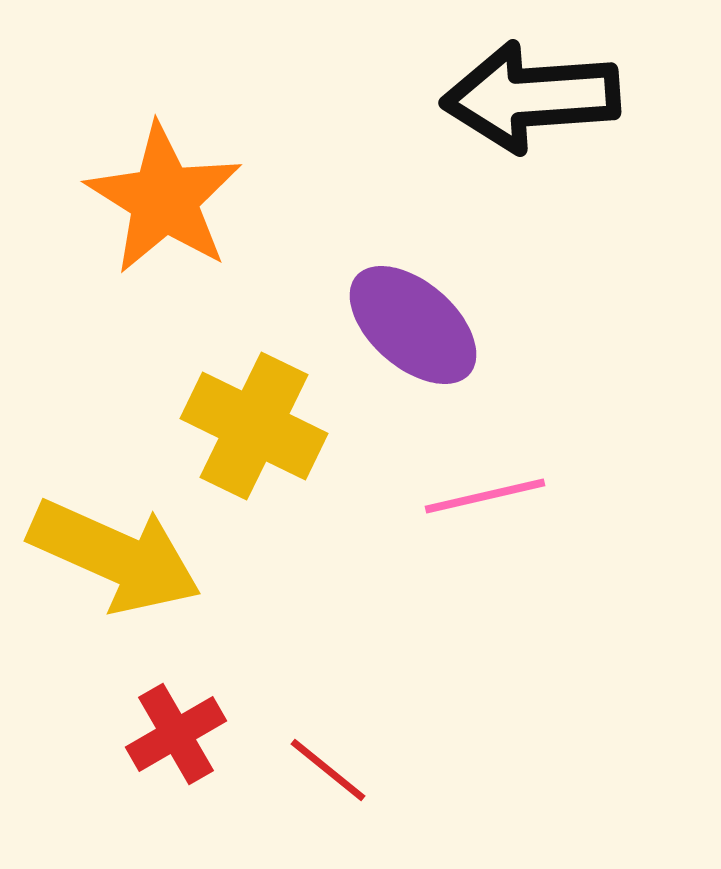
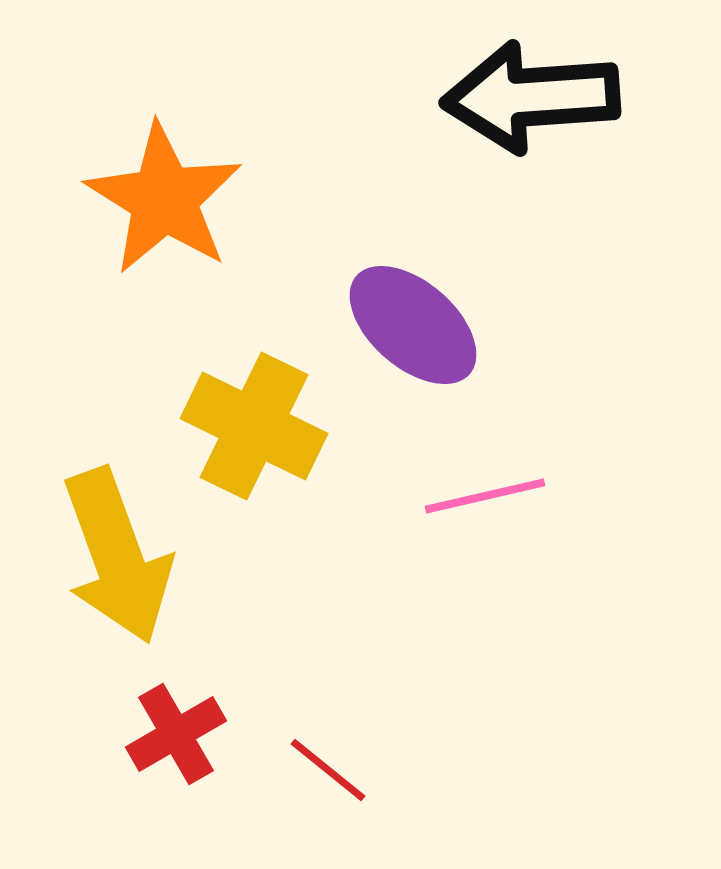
yellow arrow: moved 2 px right; rotated 46 degrees clockwise
